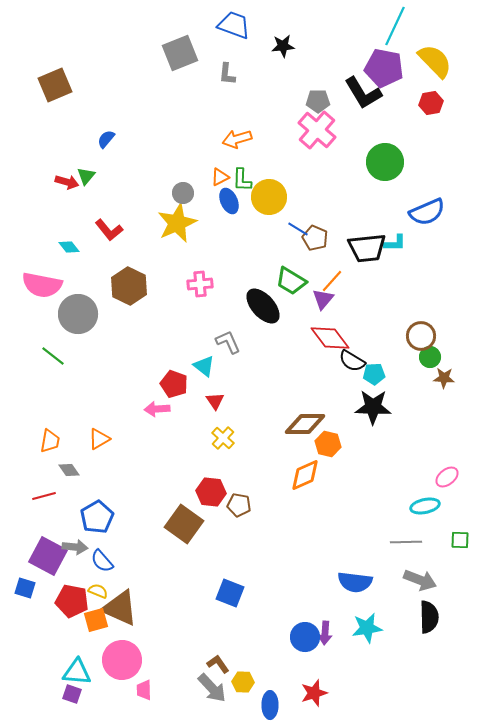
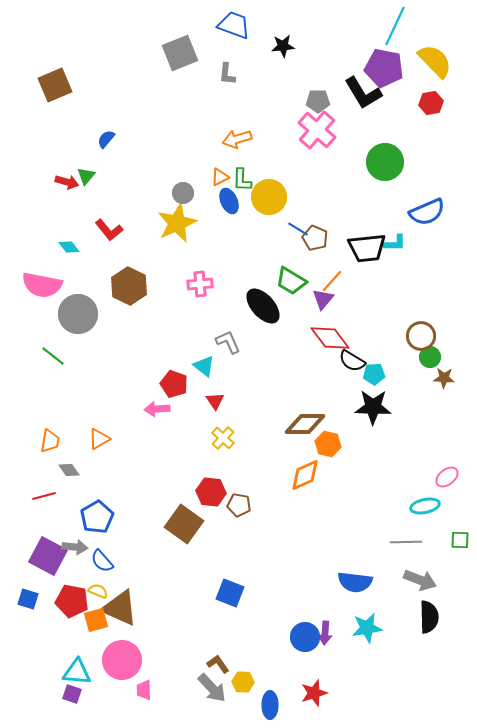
blue square at (25, 588): moved 3 px right, 11 px down
